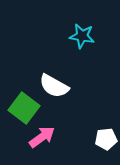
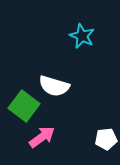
cyan star: rotated 15 degrees clockwise
white semicircle: rotated 12 degrees counterclockwise
green square: moved 2 px up
